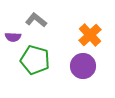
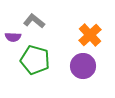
gray L-shape: moved 2 px left, 1 px down
